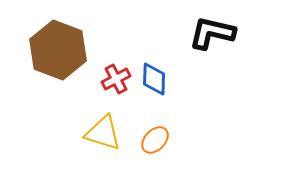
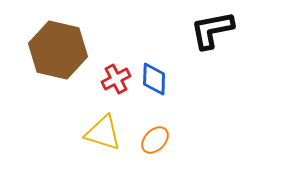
black L-shape: moved 3 px up; rotated 24 degrees counterclockwise
brown hexagon: rotated 8 degrees counterclockwise
